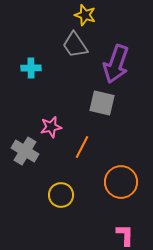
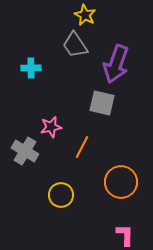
yellow star: rotated 10 degrees clockwise
